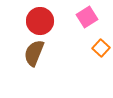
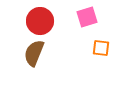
pink square: rotated 15 degrees clockwise
orange square: rotated 36 degrees counterclockwise
